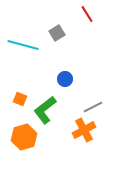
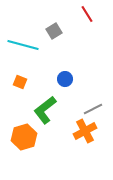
gray square: moved 3 px left, 2 px up
orange square: moved 17 px up
gray line: moved 2 px down
orange cross: moved 1 px right, 1 px down
